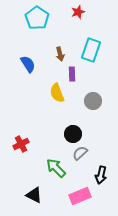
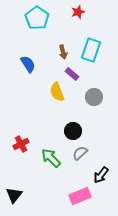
brown arrow: moved 3 px right, 2 px up
purple rectangle: rotated 48 degrees counterclockwise
yellow semicircle: moved 1 px up
gray circle: moved 1 px right, 4 px up
black circle: moved 3 px up
green arrow: moved 5 px left, 10 px up
black arrow: rotated 24 degrees clockwise
black triangle: moved 20 px left; rotated 42 degrees clockwise
